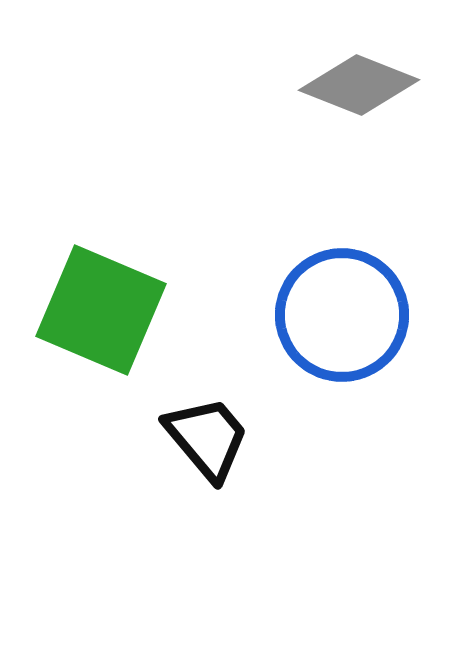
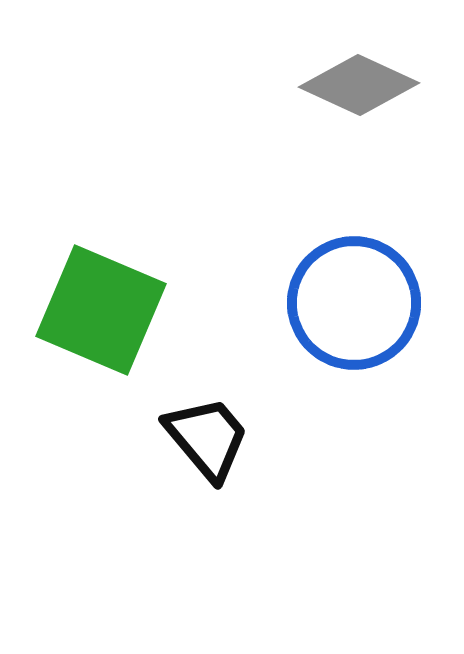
gray diamond: rotated 3 degrees clockwise
blue circle: moved 12 px right, 12 px up
